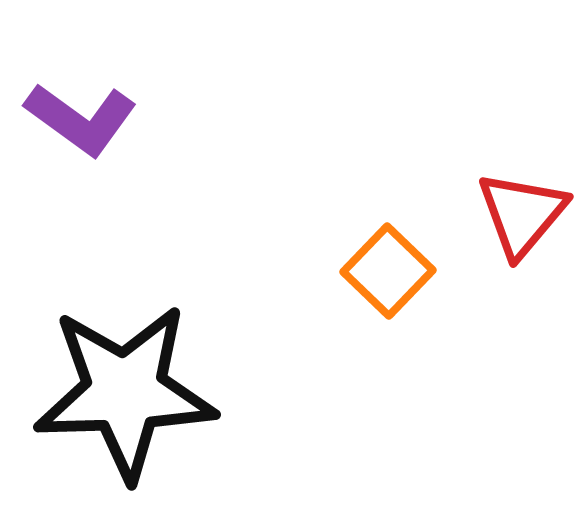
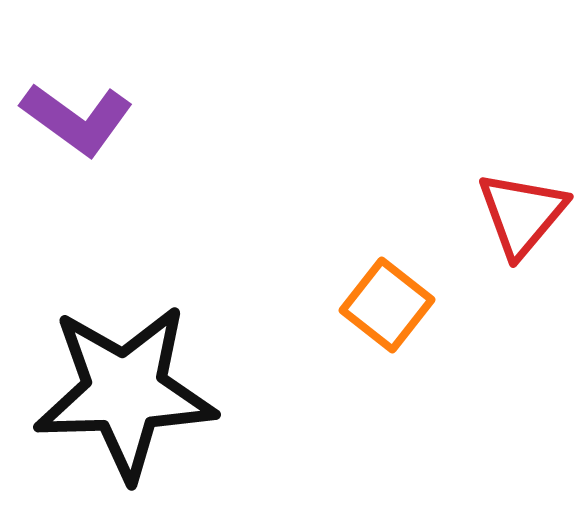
purple L-shape: moved 4 px left
orange square: moved 1 px left, 34 px down; rotated 6 degrees counterclockwise
